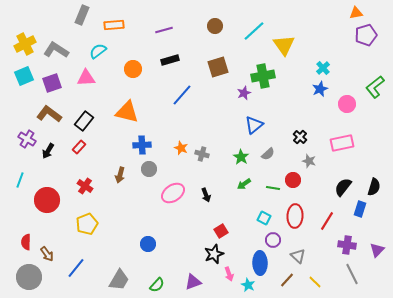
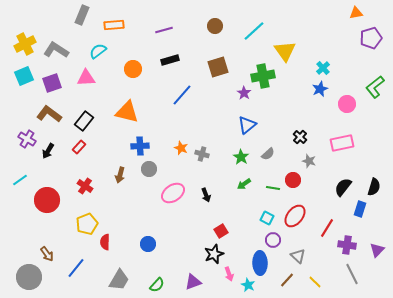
purple pentagon at (366, 35): moved 5 px right, 3 px down
yellow triangle at (284, 45): moved 1 px right, 6 px down
purple star at (244, 93): rotated 16 degrees counterclockwise
blue triangle at (254, 125): moved 7 px left
blue cross at (142, 145): moved 2 px left, 1 px down
cyan line at (20, 180): rotated 35 degrees clockwise
red ellipse at (295, 216): rotated 35 degrees clockwise
cyan square at (264, 218): moved 3 px right
red line at (327, 221): moved 7 px down
red semicircle at (26, 242): moved 79 px right
